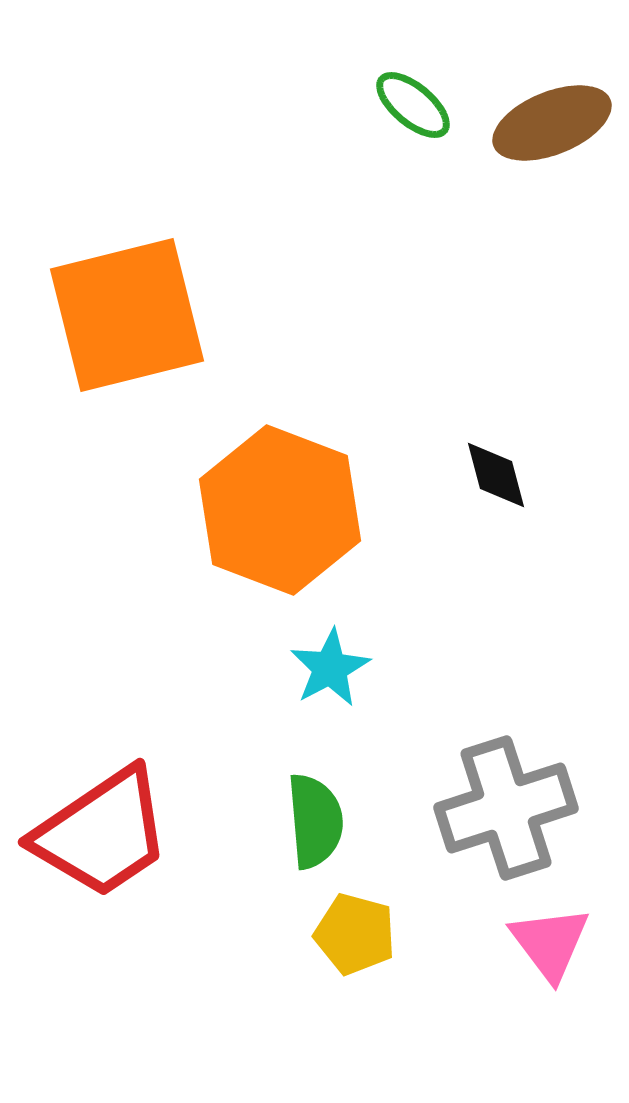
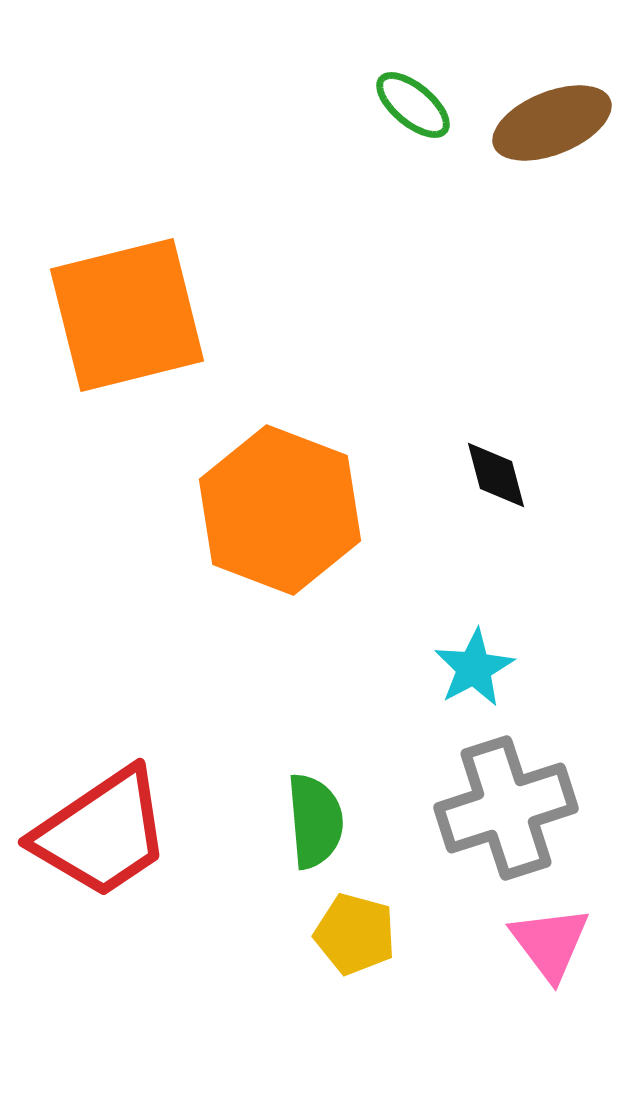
cyan star: moved 144 px right
